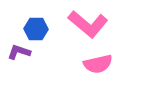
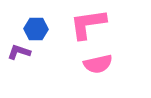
pink L-shape: rotated 132 degrees clockwise
